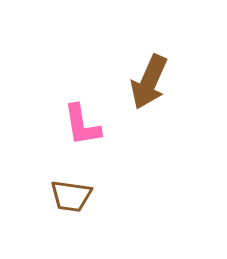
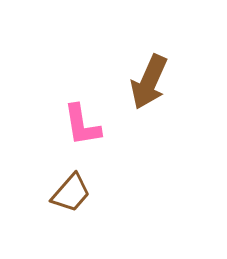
brown trapezoid: moved 3 px up; rotated 57 degrees counterclockwise
